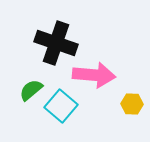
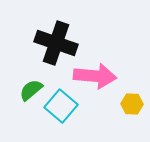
pink arrow: moved 1 px right, 1 px down
